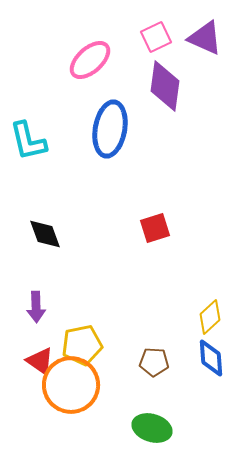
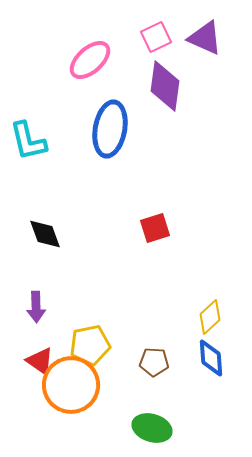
yellow pentagon: moved 8 px right
